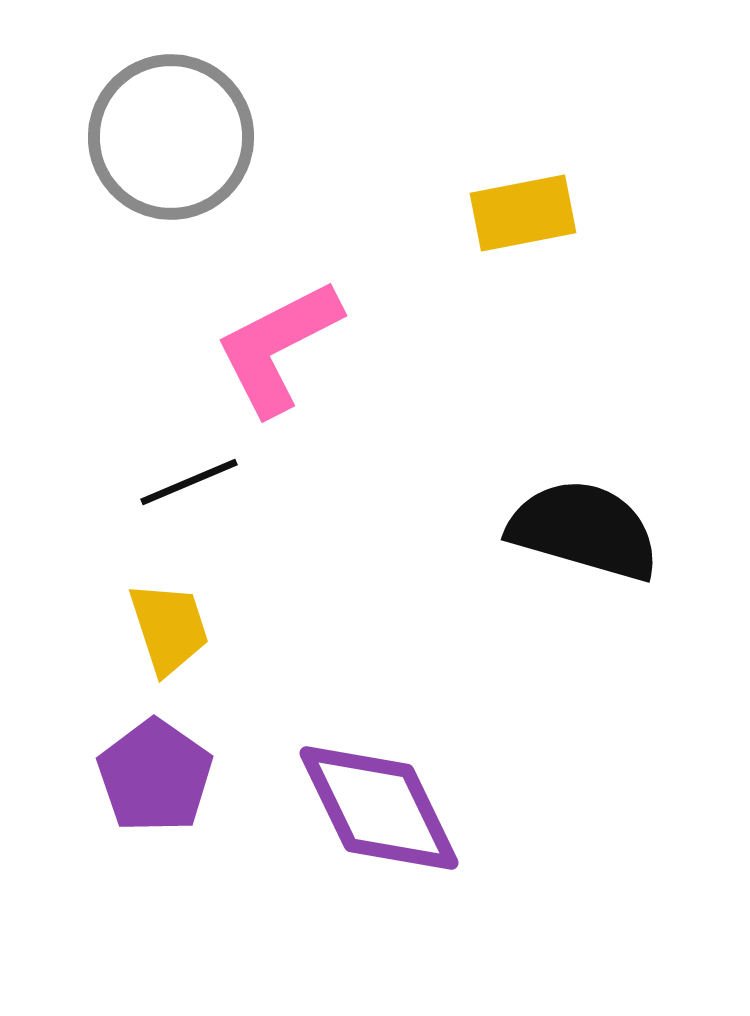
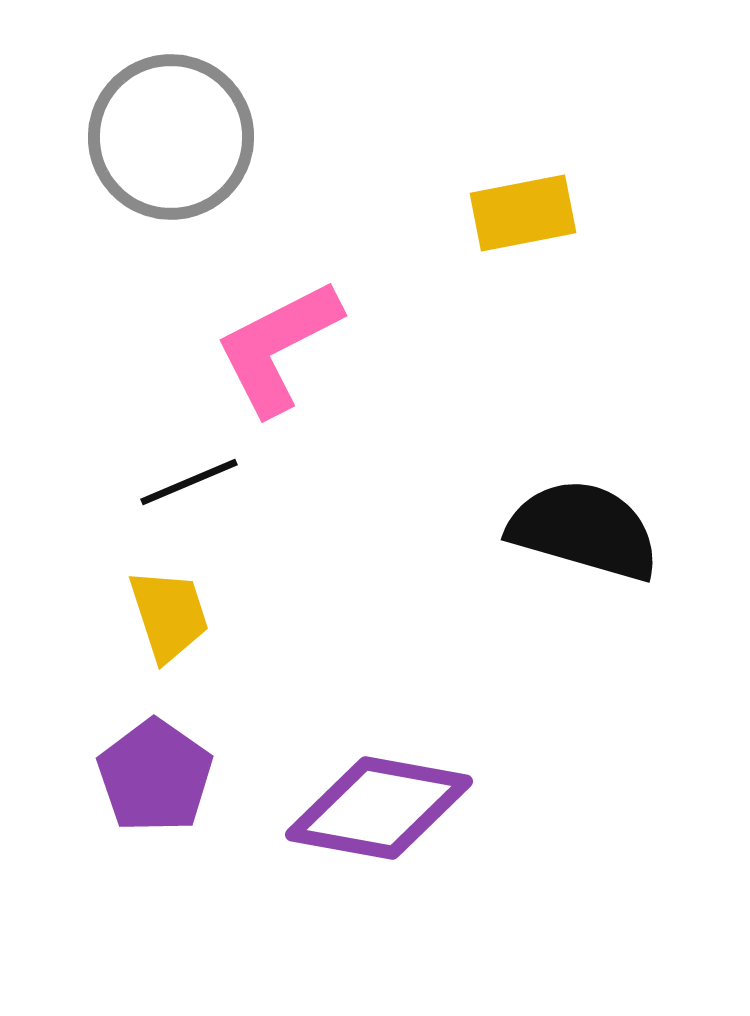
yellow trapezoid: moved 13 px up
purple diamond: rotated 54 degrees counterclockwise
